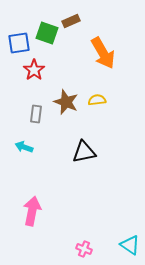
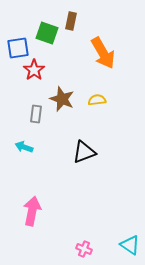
brown rectangle: rotated 54 degrees counterclockwise
blue square: moved 1 px left, 5 px down
brown star: moved 4 px left, 3 px up
black triangle: rotated 10 degrees counterclockwise
